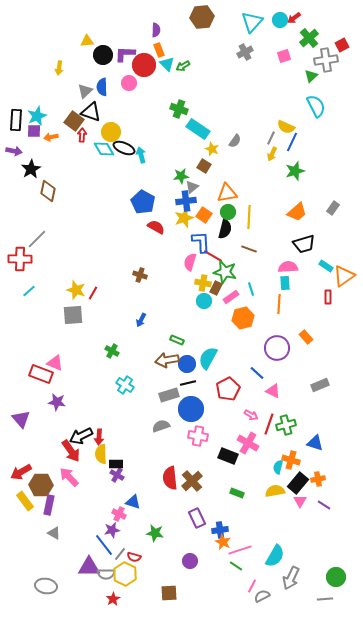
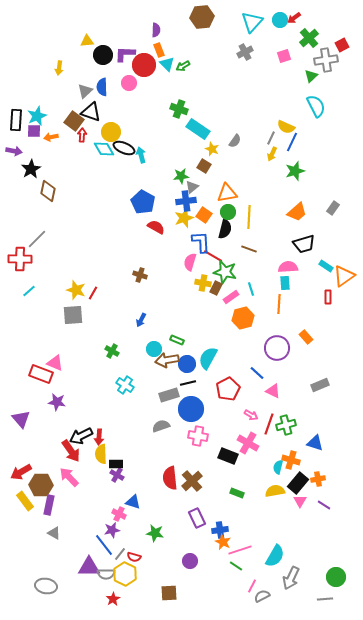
cyan circle at (204, 301): moved 50 px left, 48 px down
